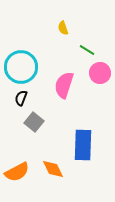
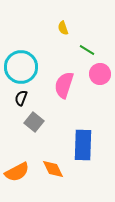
pink circle: moved 1 px down
